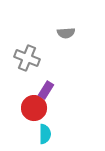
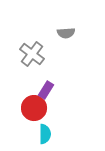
gray cross: moved 5 px right, 4 px up; rotated 15 degrees clockwise
